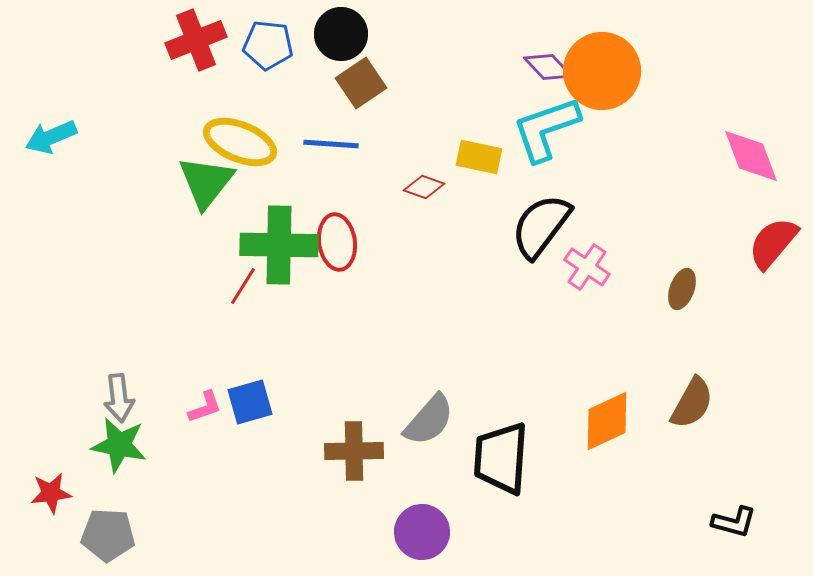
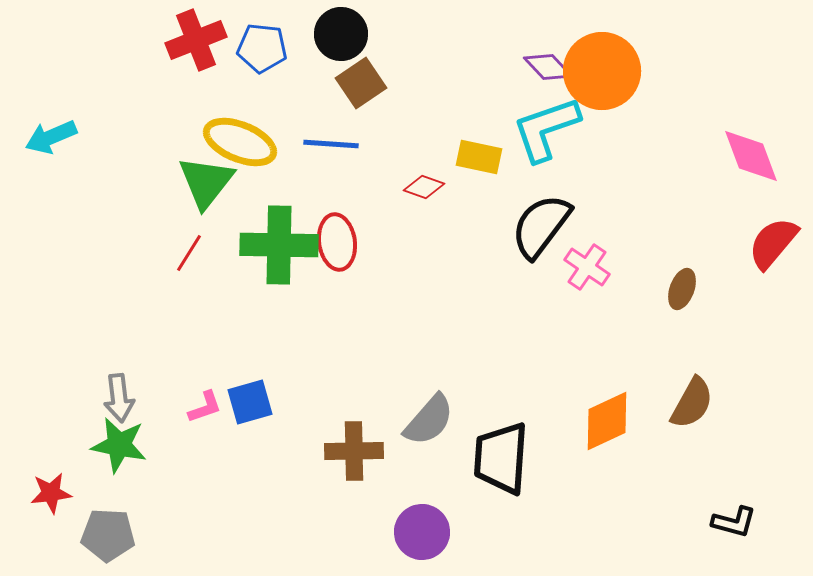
blue pentagon: moved 6 px left, 3 px down
red line: moved 54 px left, 33 px up
